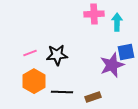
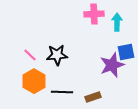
pink line: moved 2 px down; rotated 64 degrees clockwise
